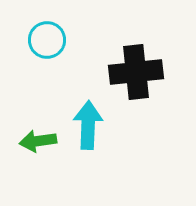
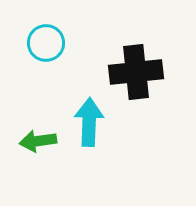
cyan circle: moved 1 px left, 3 px down
cyan arrow: moved 1 px right, 3 px up
